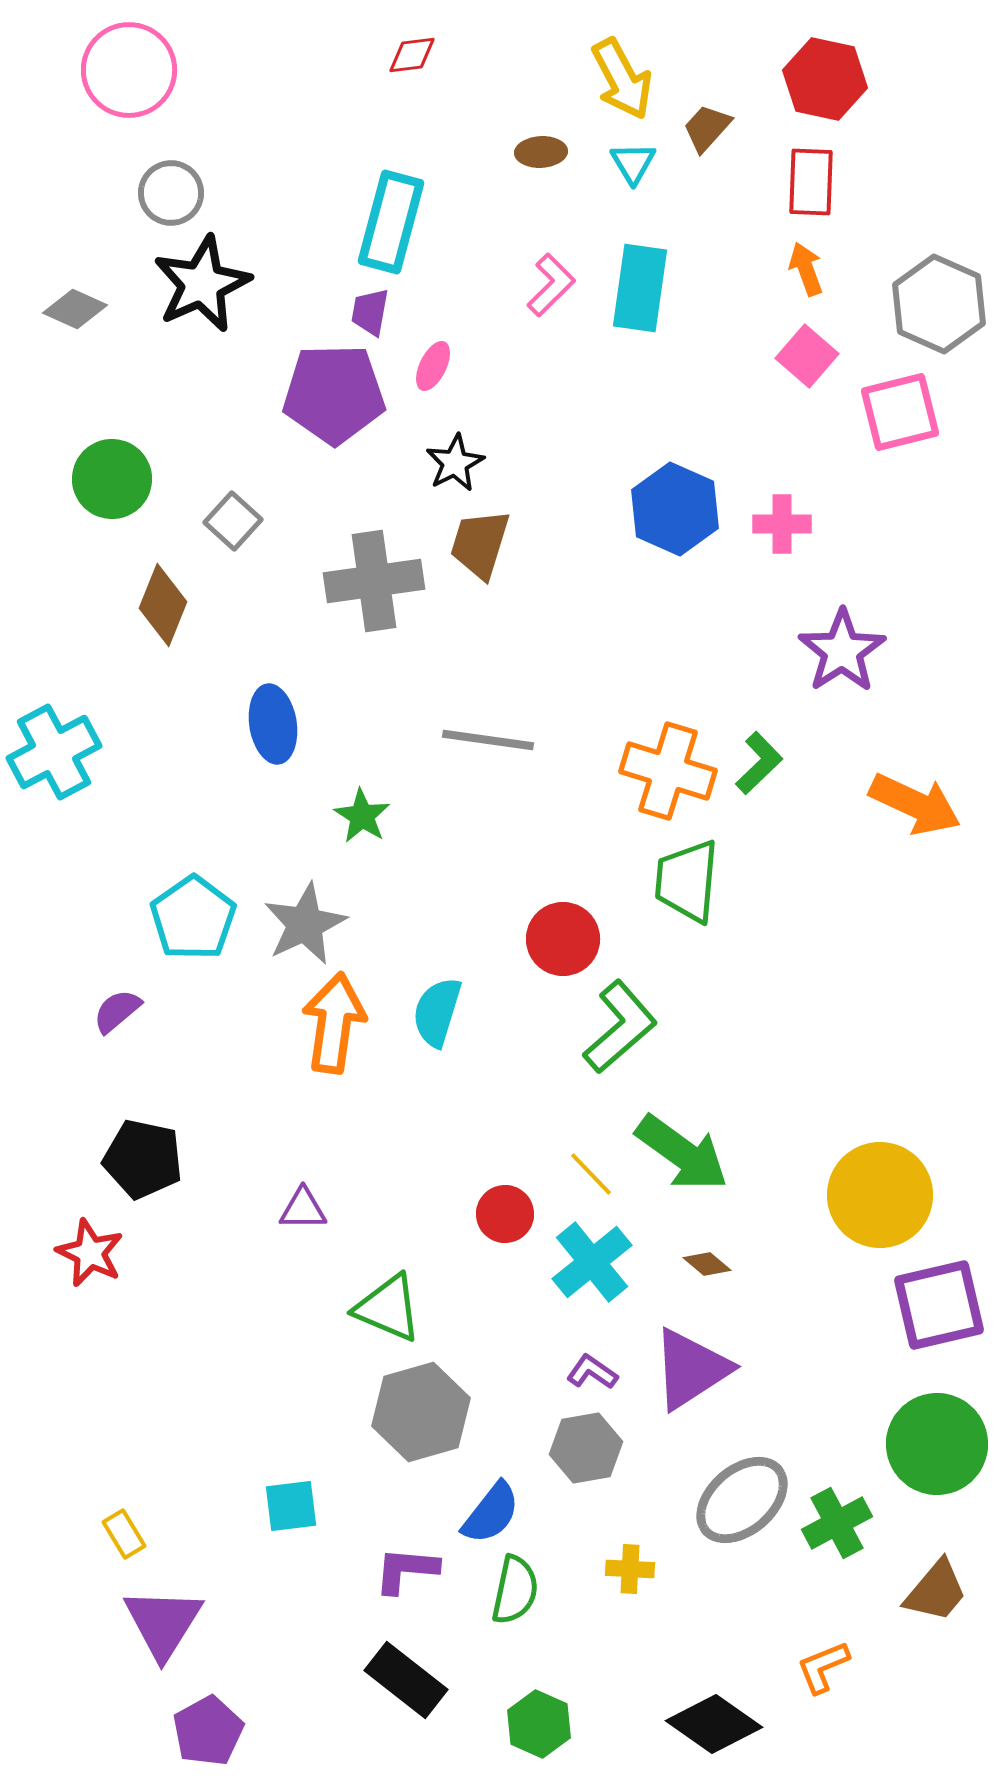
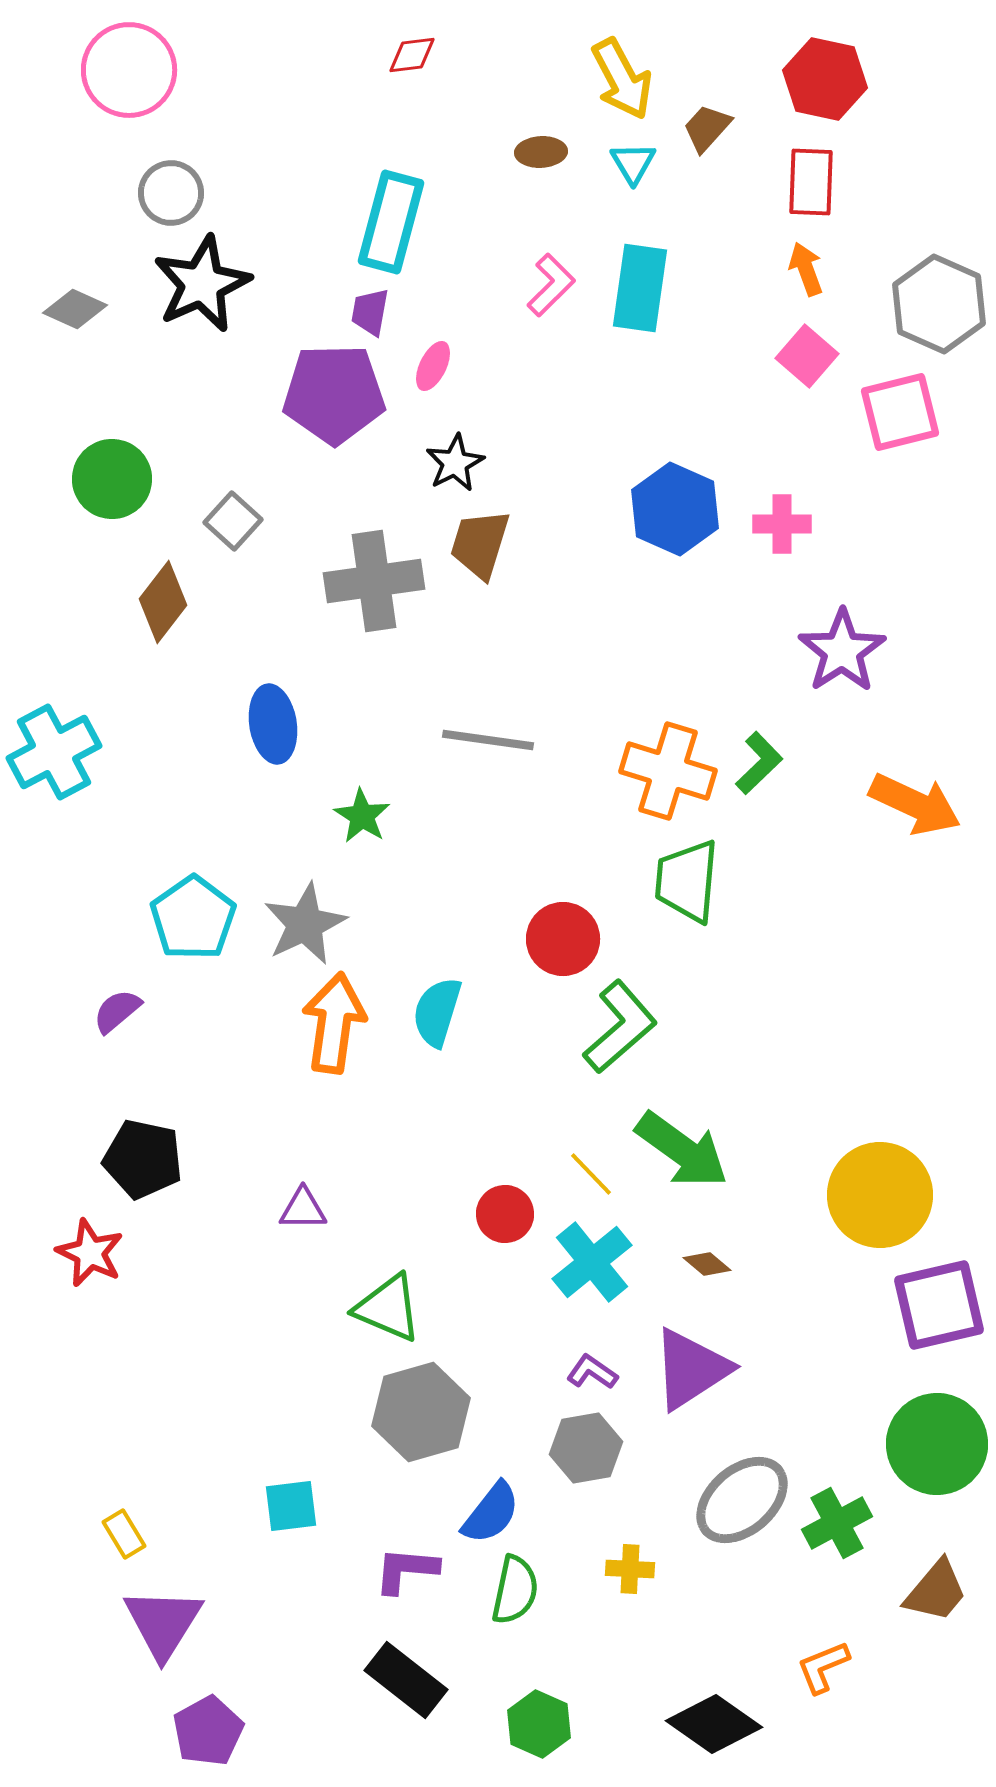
brown diamond at (163, 605): moved 3 px up; rotated 16 degrees clockwise
green arrow at (682, 1153): moved 3 px up
